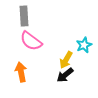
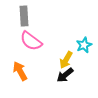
orange arrow: moved 1 px left, 1 px up; rotated 18 degrees counterclockwise
